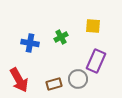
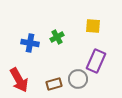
green cross: moved 4 px left
